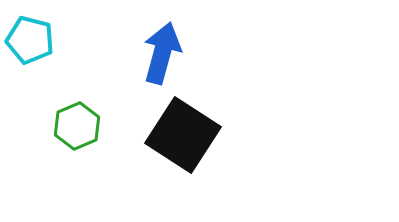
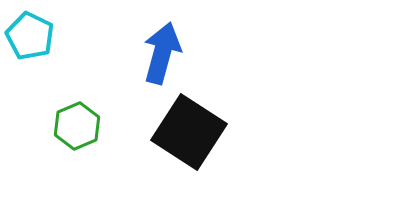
cyan pentagon: moved 4 px up; rotated 12 degrees clockwise
black square: moved 6 px right, 3 px up
